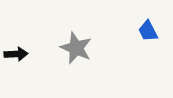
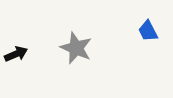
black arrow: rotated 20 degrees counterclockwise
